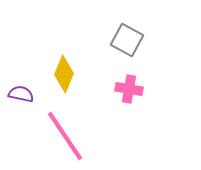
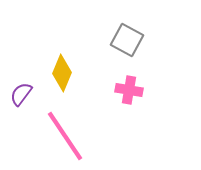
yellow diamond: moved 2 px left, 1 px up
pink cross: moved 1 px down
purple semicircle: rotated 65 degrees counterclockwise
